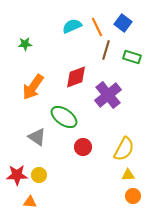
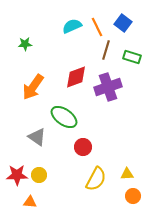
purple cross: moved 8 px up; rotated 20 degrees clockwise
yellow semicircle: moved 28 px left, 30 px down
yellow triangle: moved 1 px left, 1 px up
